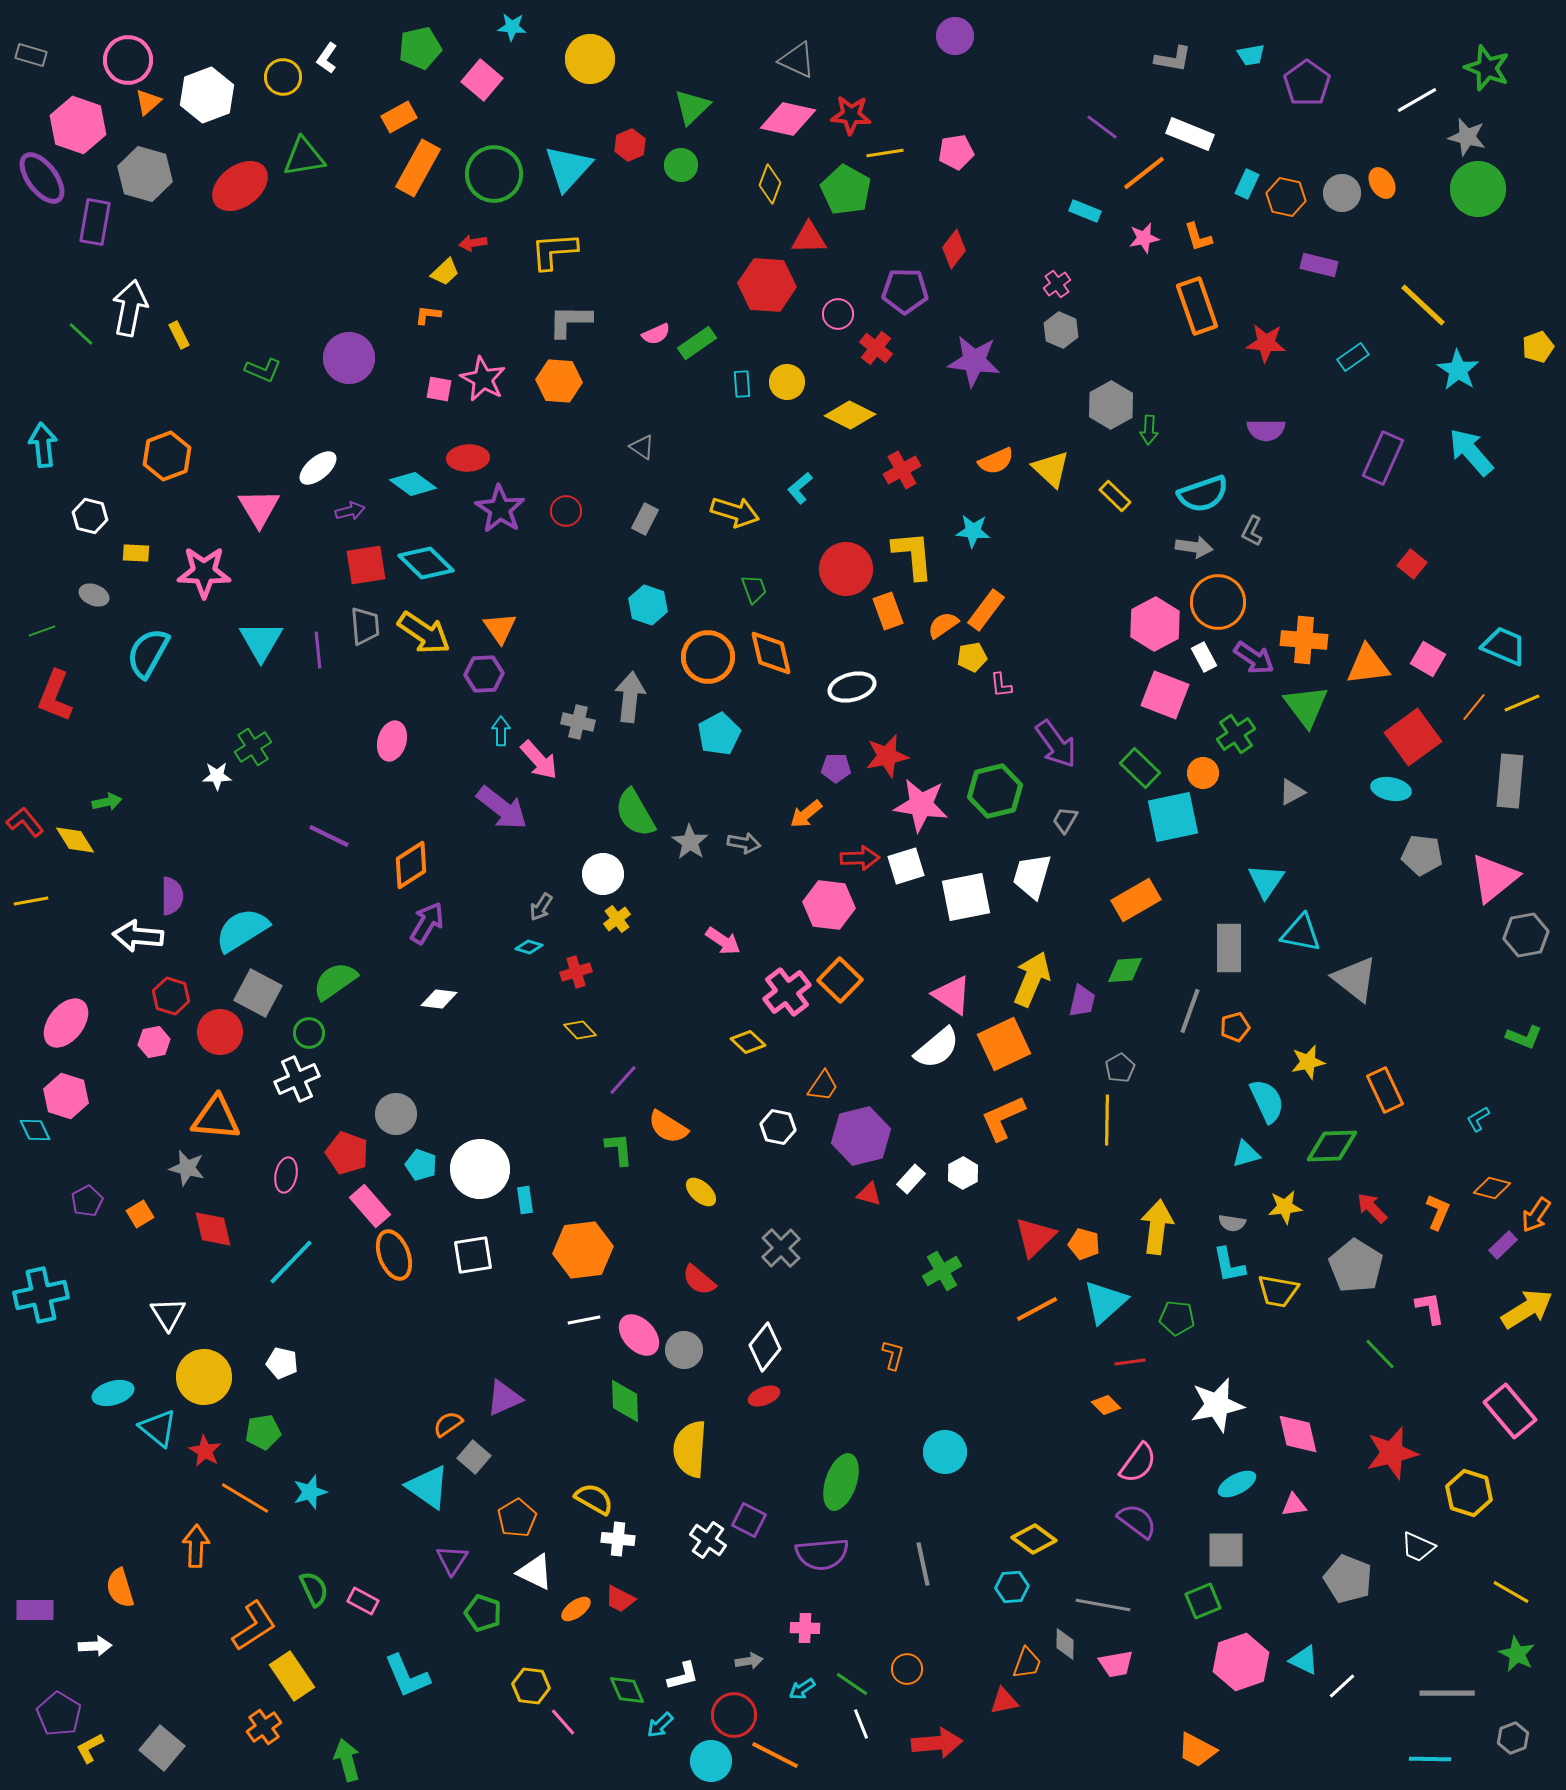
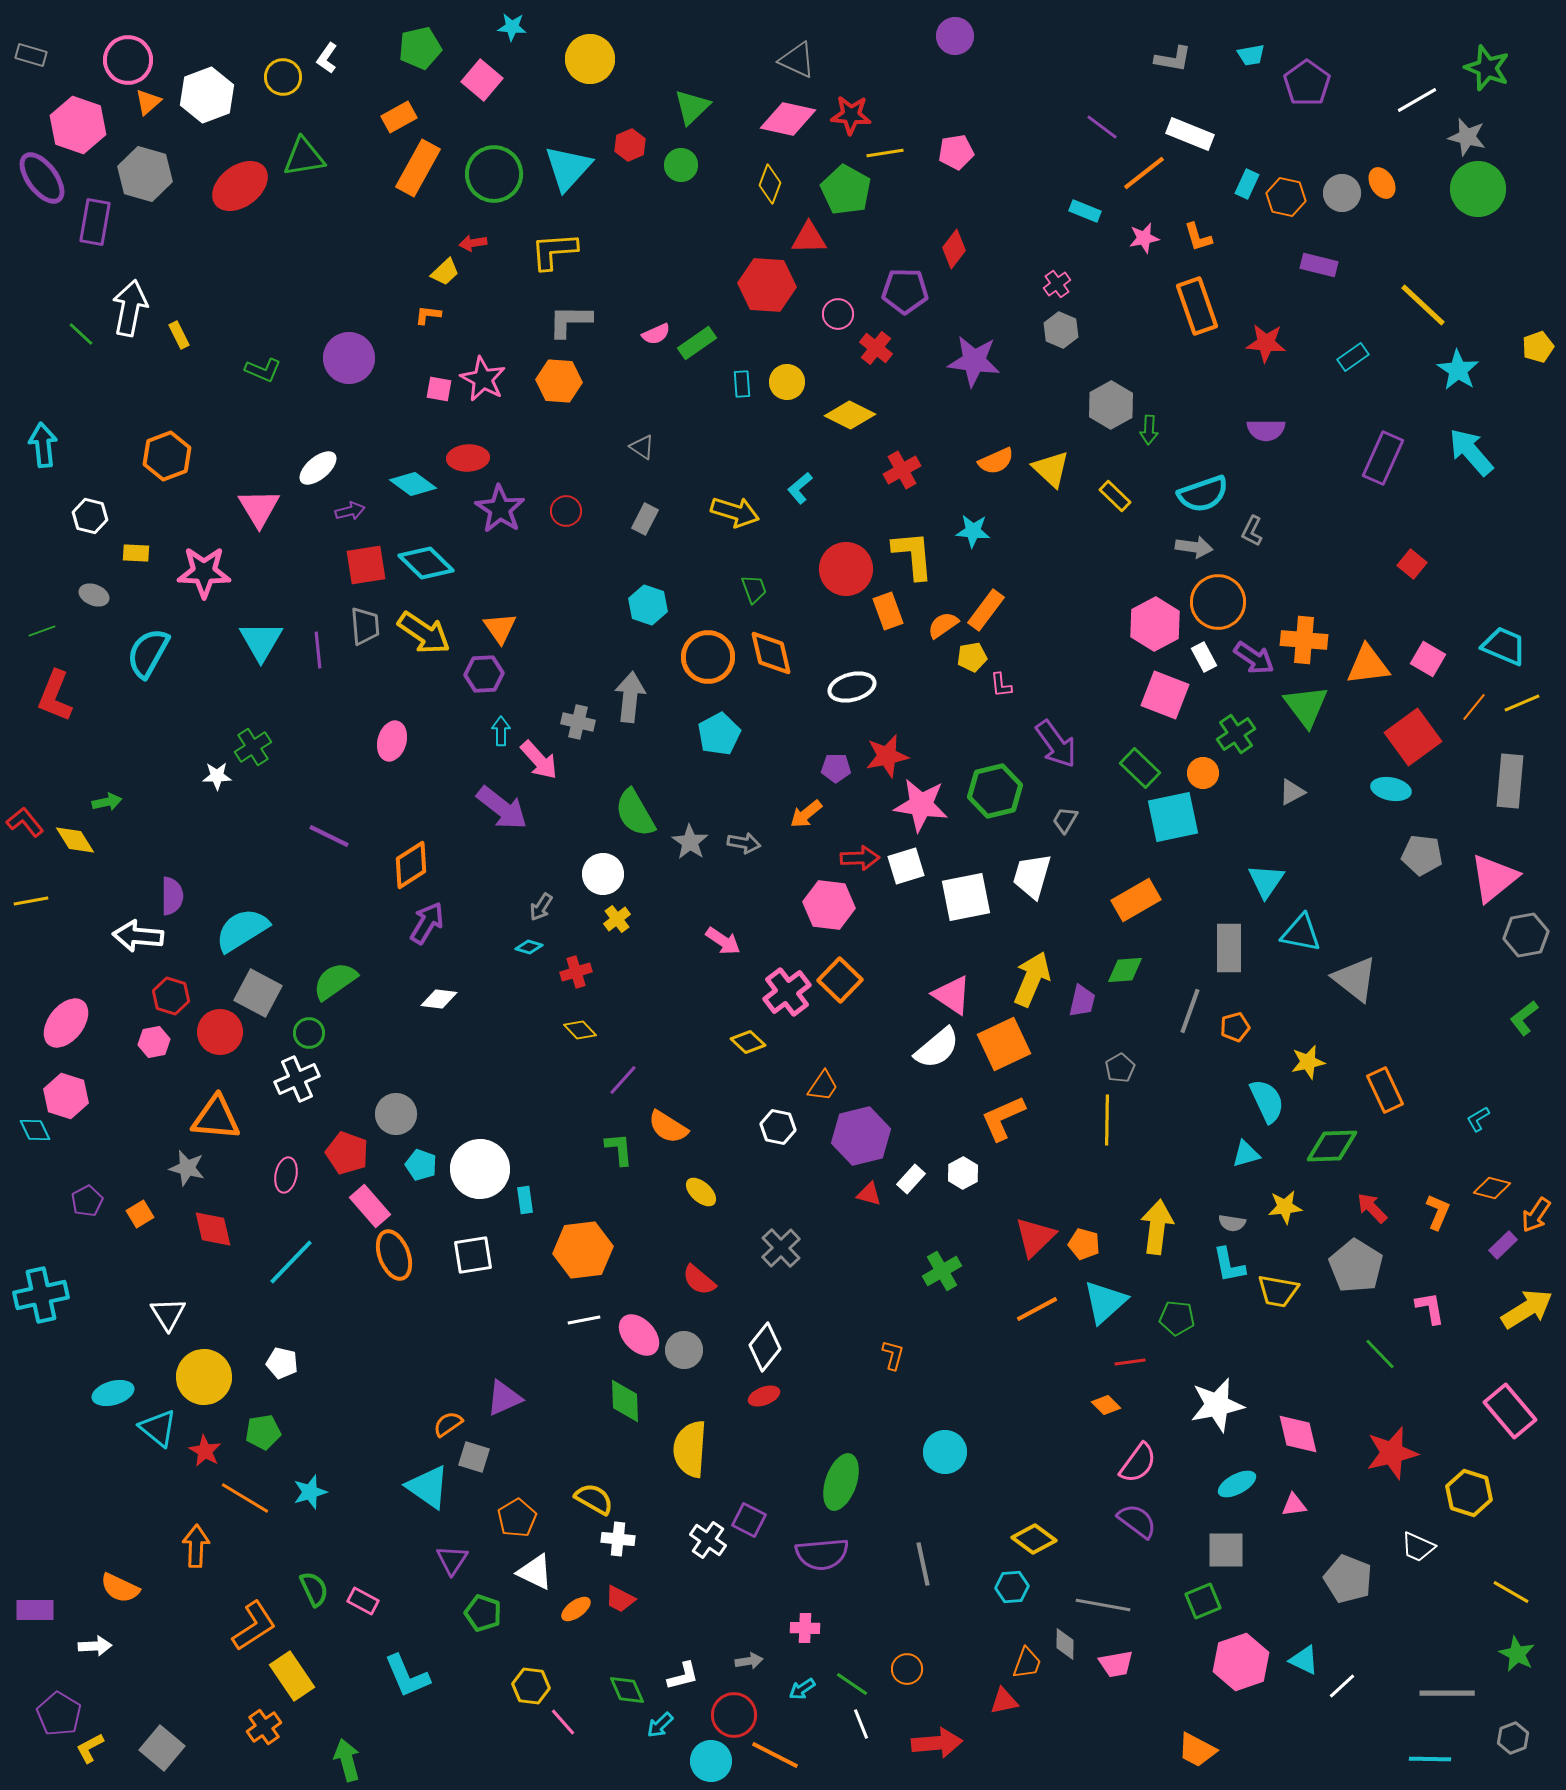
green L-shape at (1524, 1037): moved 19 px up; rotated 120 degrees clockwise
gray square at (474, 1457): rotated 24 degrees counterclockwise
orange semicircle at (120, 1588): rotated 48 degrees counterclockwise
